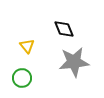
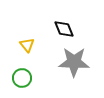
yellow triangle: moved 1 px up
gray star: rotated 8 degrees clockwise
